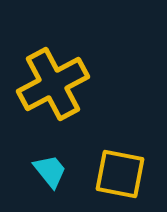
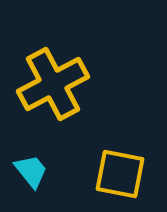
cyan trapezoid: moved 19 px left
